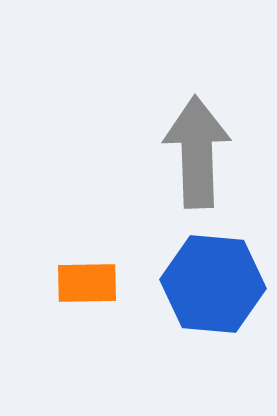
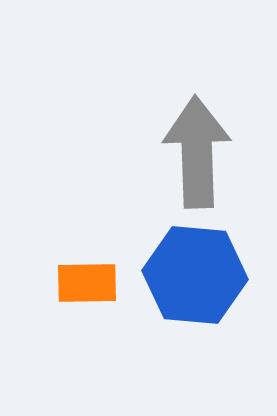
blue hexagon: moved 18 px left, 9 px up
